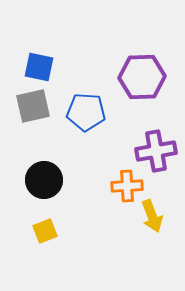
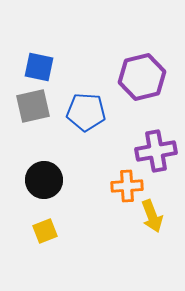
purple hexagon: rotated 12 degrees counterclockwise
